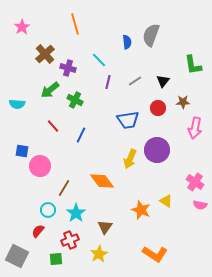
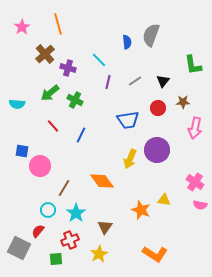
orange line: moved 17 px left
green arrow: moved 3 px down
yellow triangle: moved 2 px left, 1 px up; rotated 24 degrees counterclockwise
gray square: moved 2 px right, 8 px up
